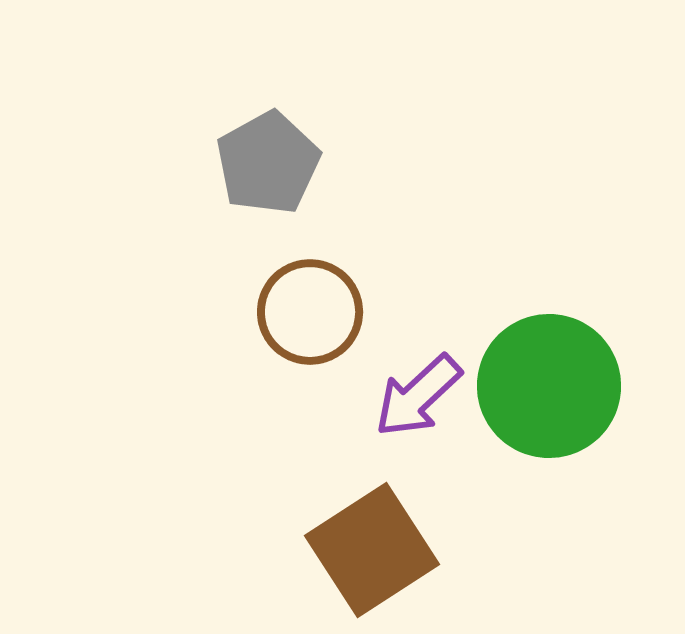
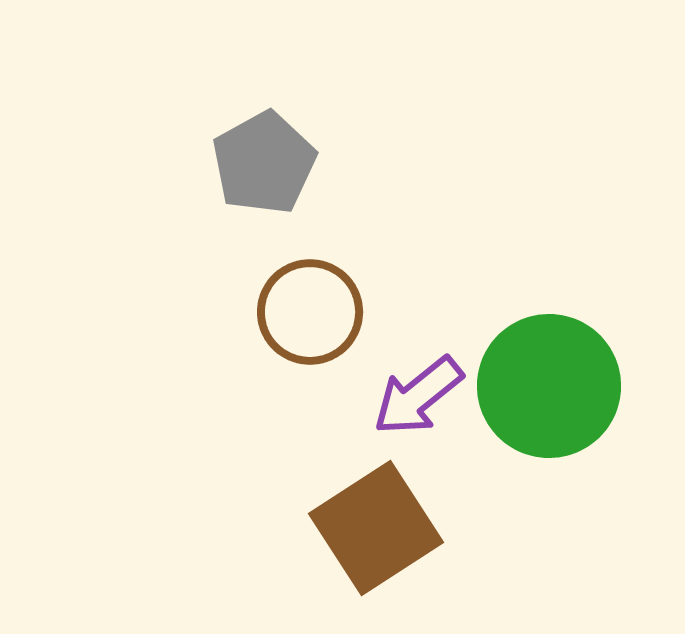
gray pentagon: moved 4 px left
purple arrow: rotated 4 degrees clockwise
brown square: moved 4 px right, 22 px up
